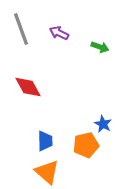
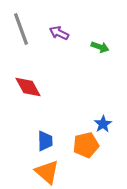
blue star: rotated 12 degrees clockwise
